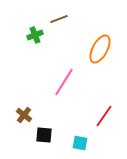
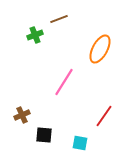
brown cross: moved 2 px left; rotated 28 degrees clockwise
